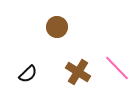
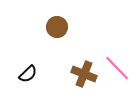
brown cross: moved 6 px right, 2 px down; rotated 10 degrees counterclockwise
